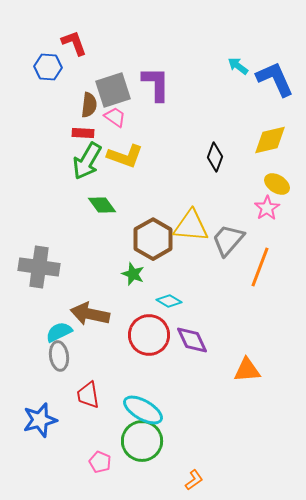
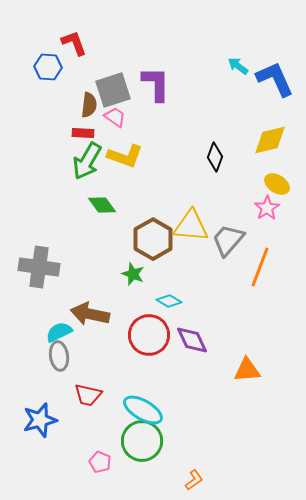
red trapezoid: rotated 68 degrees counterclockwise
